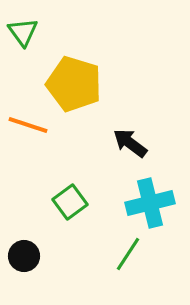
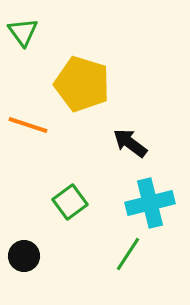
yellow pentagon: moved 8 px right
